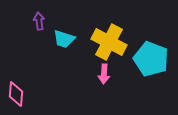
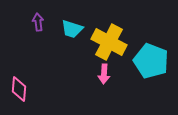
purple arrow: moved 1 px left, 1 px down
cyan trapezoid: moved 8 px right, 10 px up
cyan pentagon: moved 2 px down
pink diamond: moved 3 px right, 5 px up
